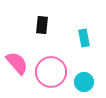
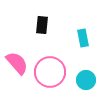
cyan rectangle: moved 1 px left
pink circle: moved 1 px left
cyan circle: moved 2 px right, 2 px up
